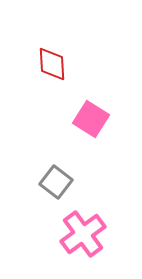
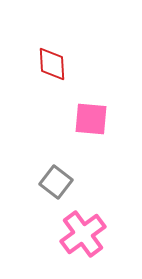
pink square: rotated 27 degrees counterclockwise
